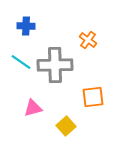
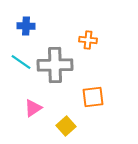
orange cross: rotated 30 degrees counterclockwise
pink triangle: rotated 18 degrees counterclockwise
